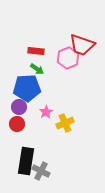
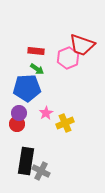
purple circle: moved 6 px down
pink star: moved 1 px down
